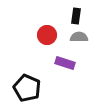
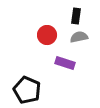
gray semicircle: rotated 12 degrees counterclockwise
black pentagon: moved 2 px down
